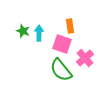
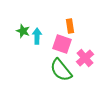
cyan arrow: moved 2 px left, 3 px down
